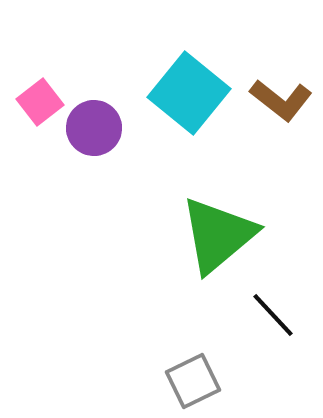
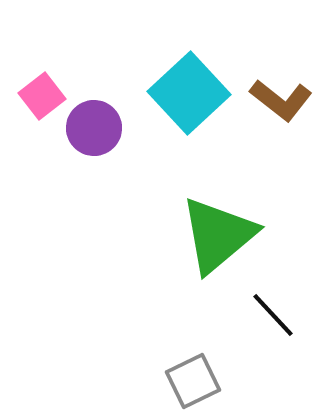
cyan square: rotated 8 degrees clockwise
pink square: moved 2 px right, 6 px up
